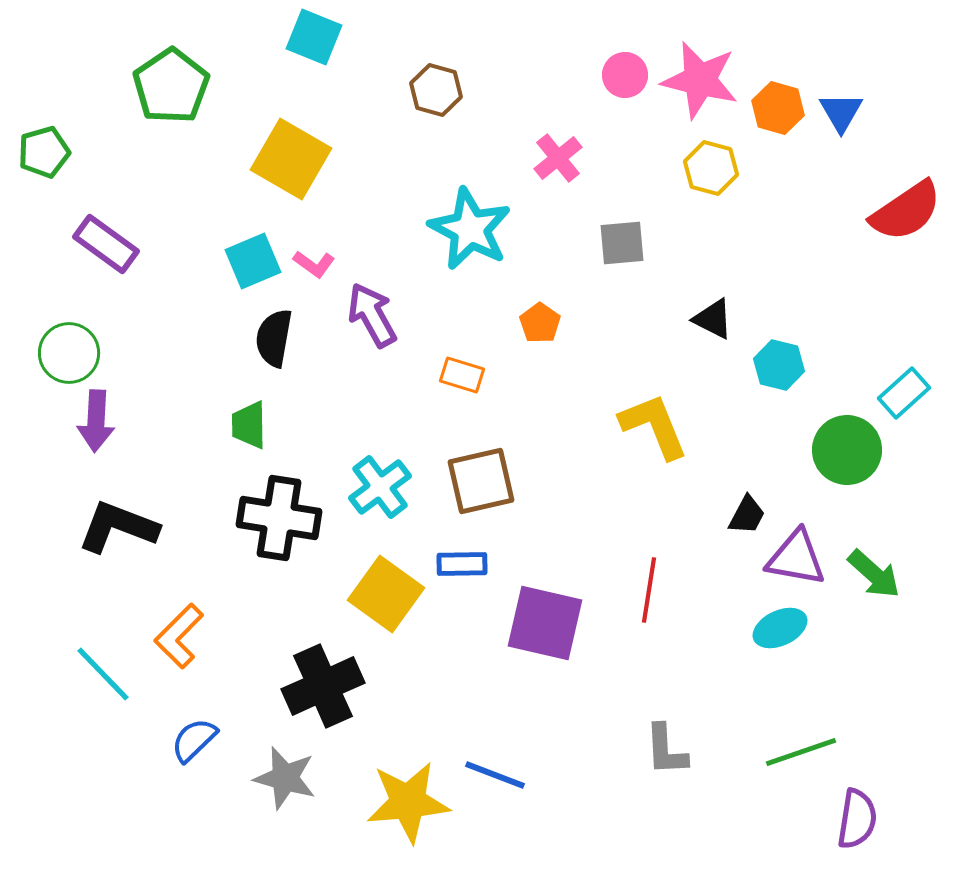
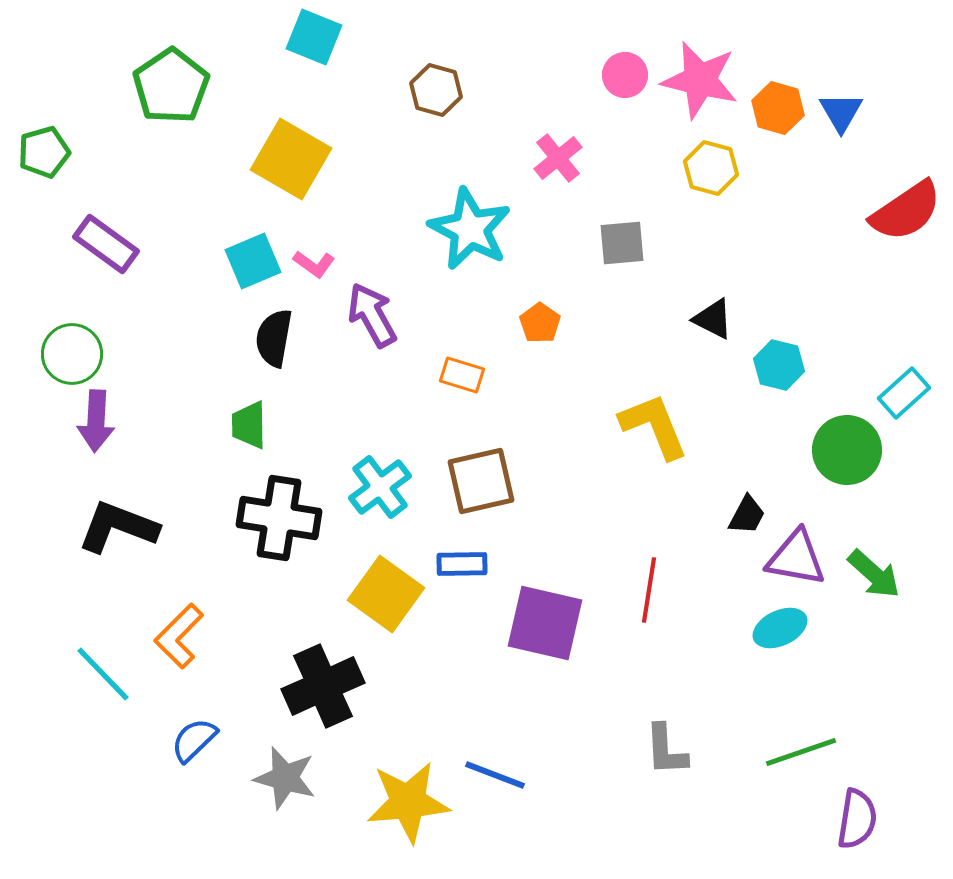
green circle at (69, 353): moved 3 px right, 1 px down
